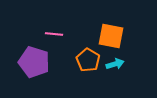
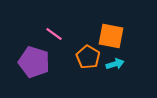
pink line: rotated 30 degrees clockwise
orange pentagon: moved 3 px up
